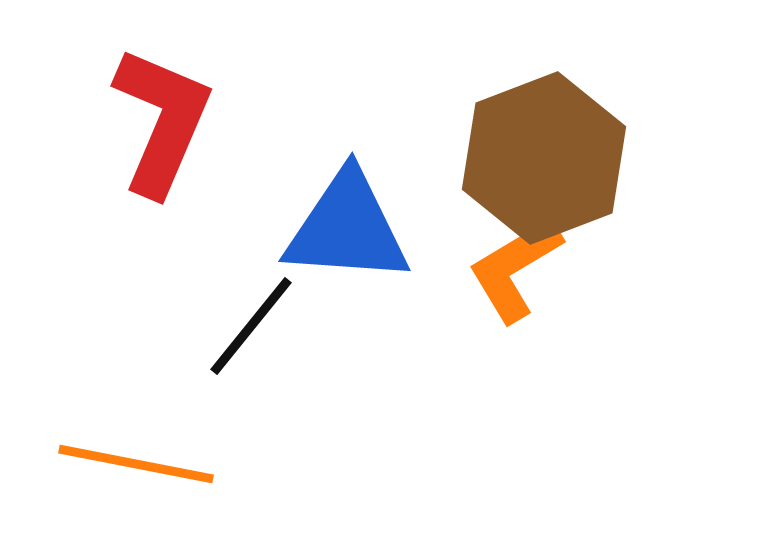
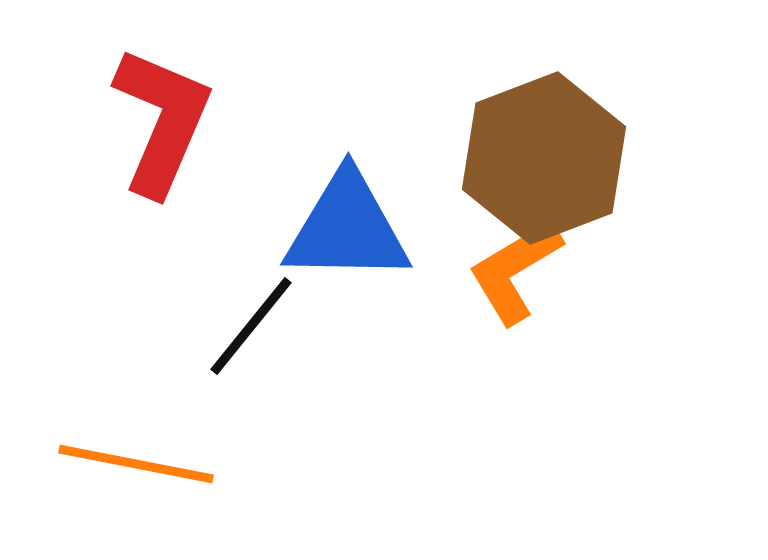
blue triangle: rotated 3 degrees counterclockwise
orange L-shape: moved 2 px down
